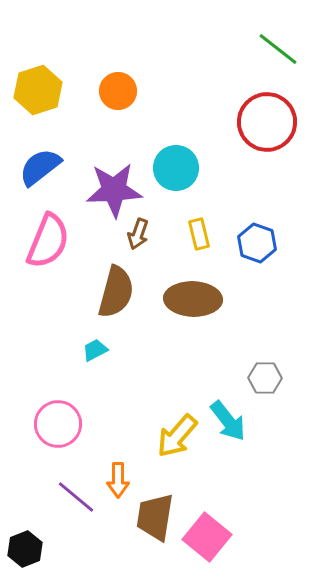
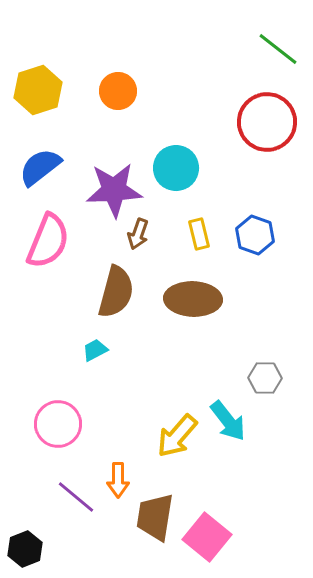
blue hexagon: moved 2 px left, 8 px up
